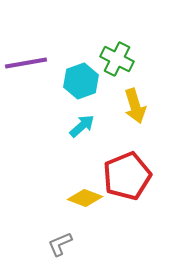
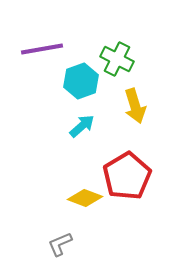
purple line: moved 16 px right, 14 px up
red pentagon: rotated 9 degrees counterclockwise
